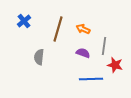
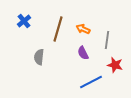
gray line: moved 3 px right, 6 px up
purple semicircle: rotated 136 degrees counterclockwise
blue line: moved 3 px down; rotated 25 degrees counterclockwise
